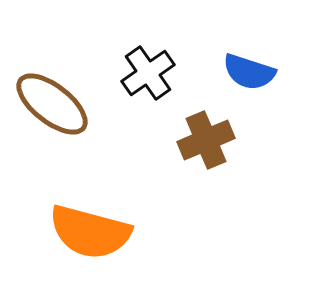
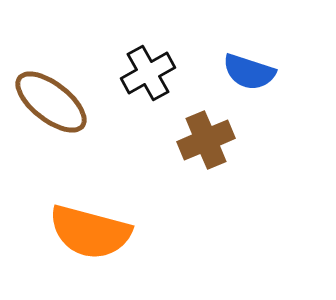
black cross: rotated 6 degrees clockwise
brown ellipse: moved 1 px left, 2 px up
